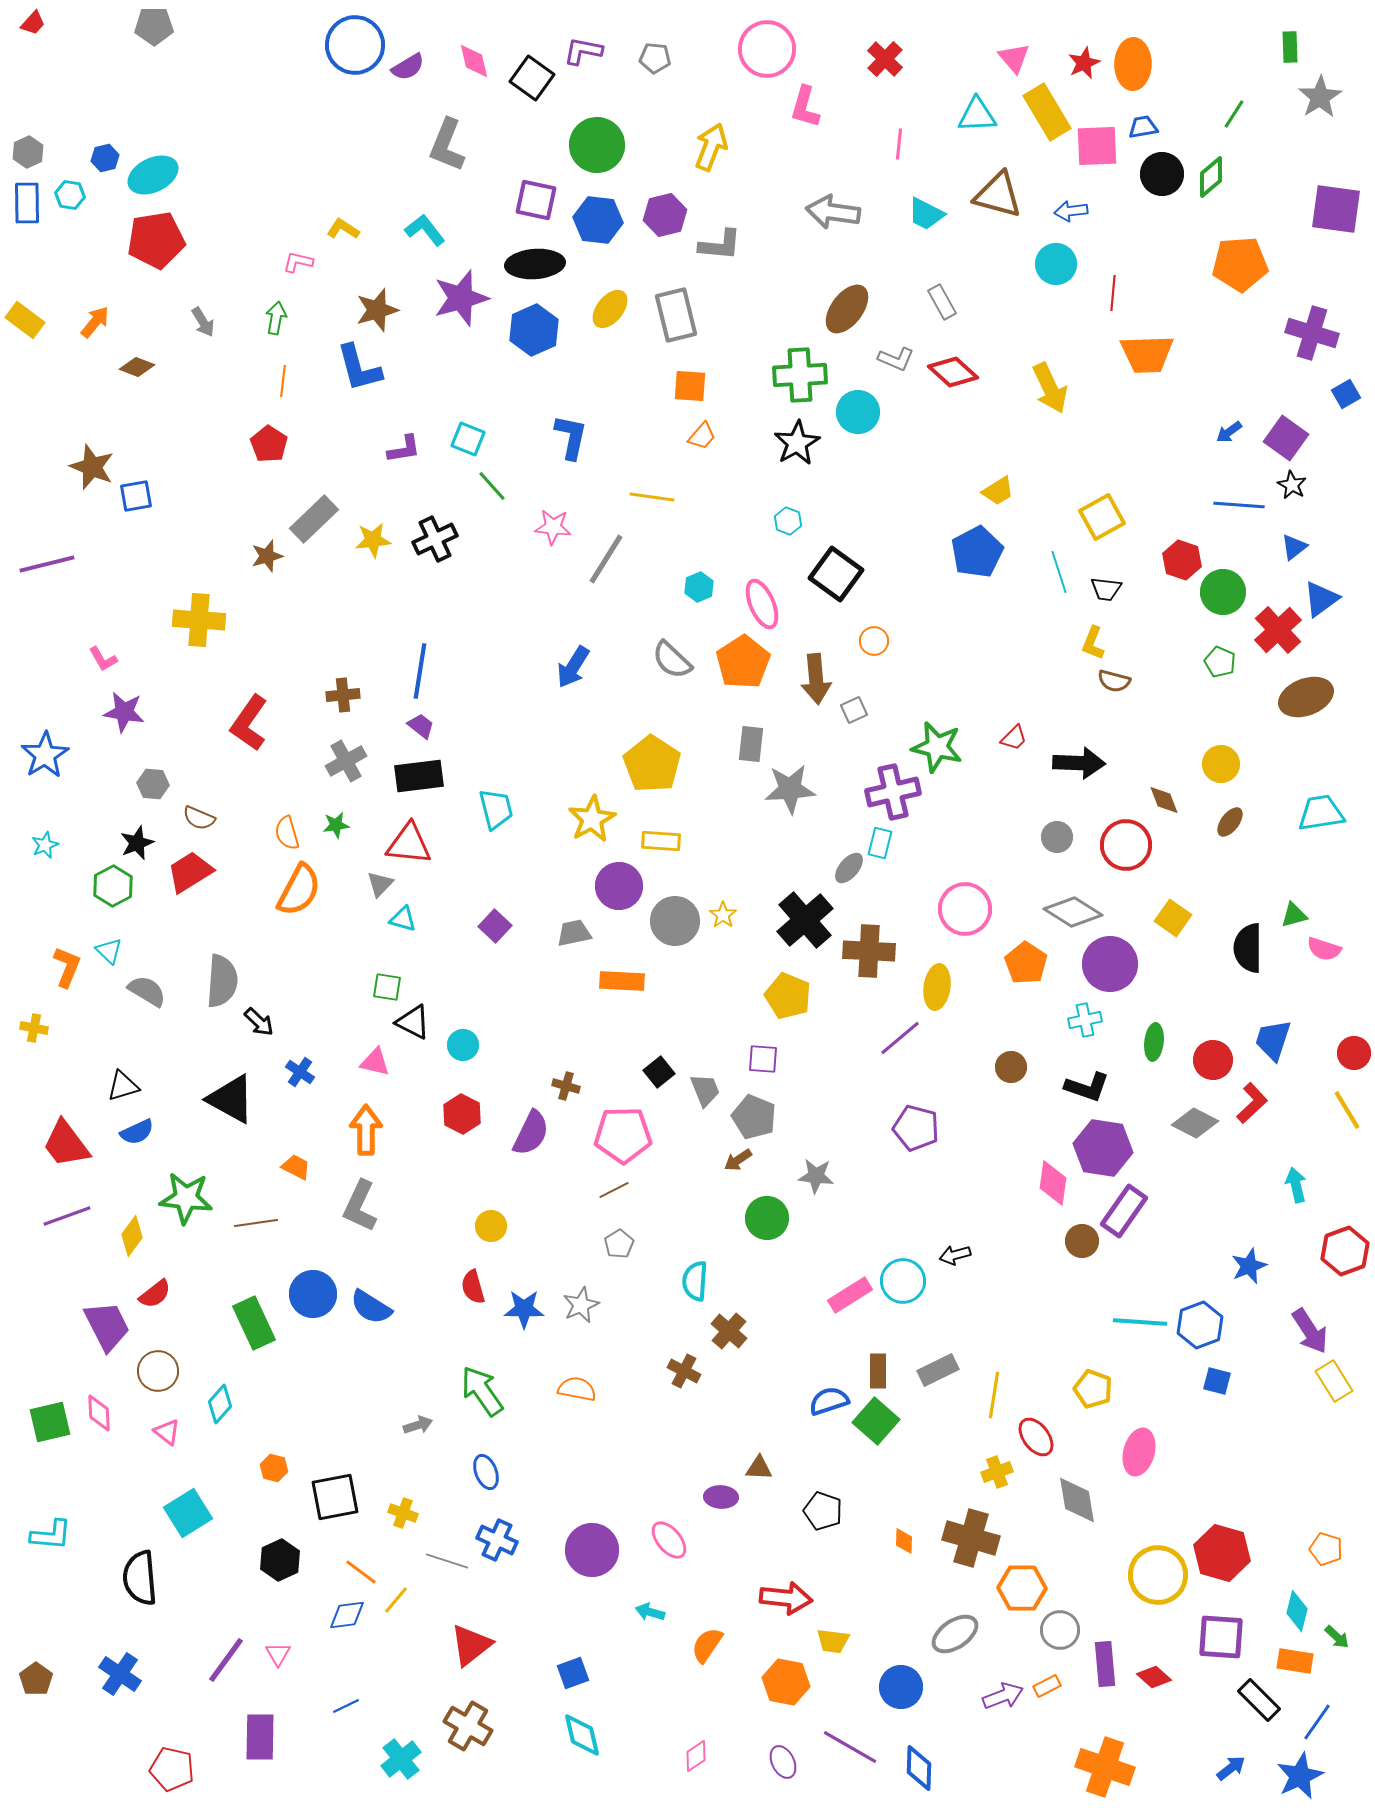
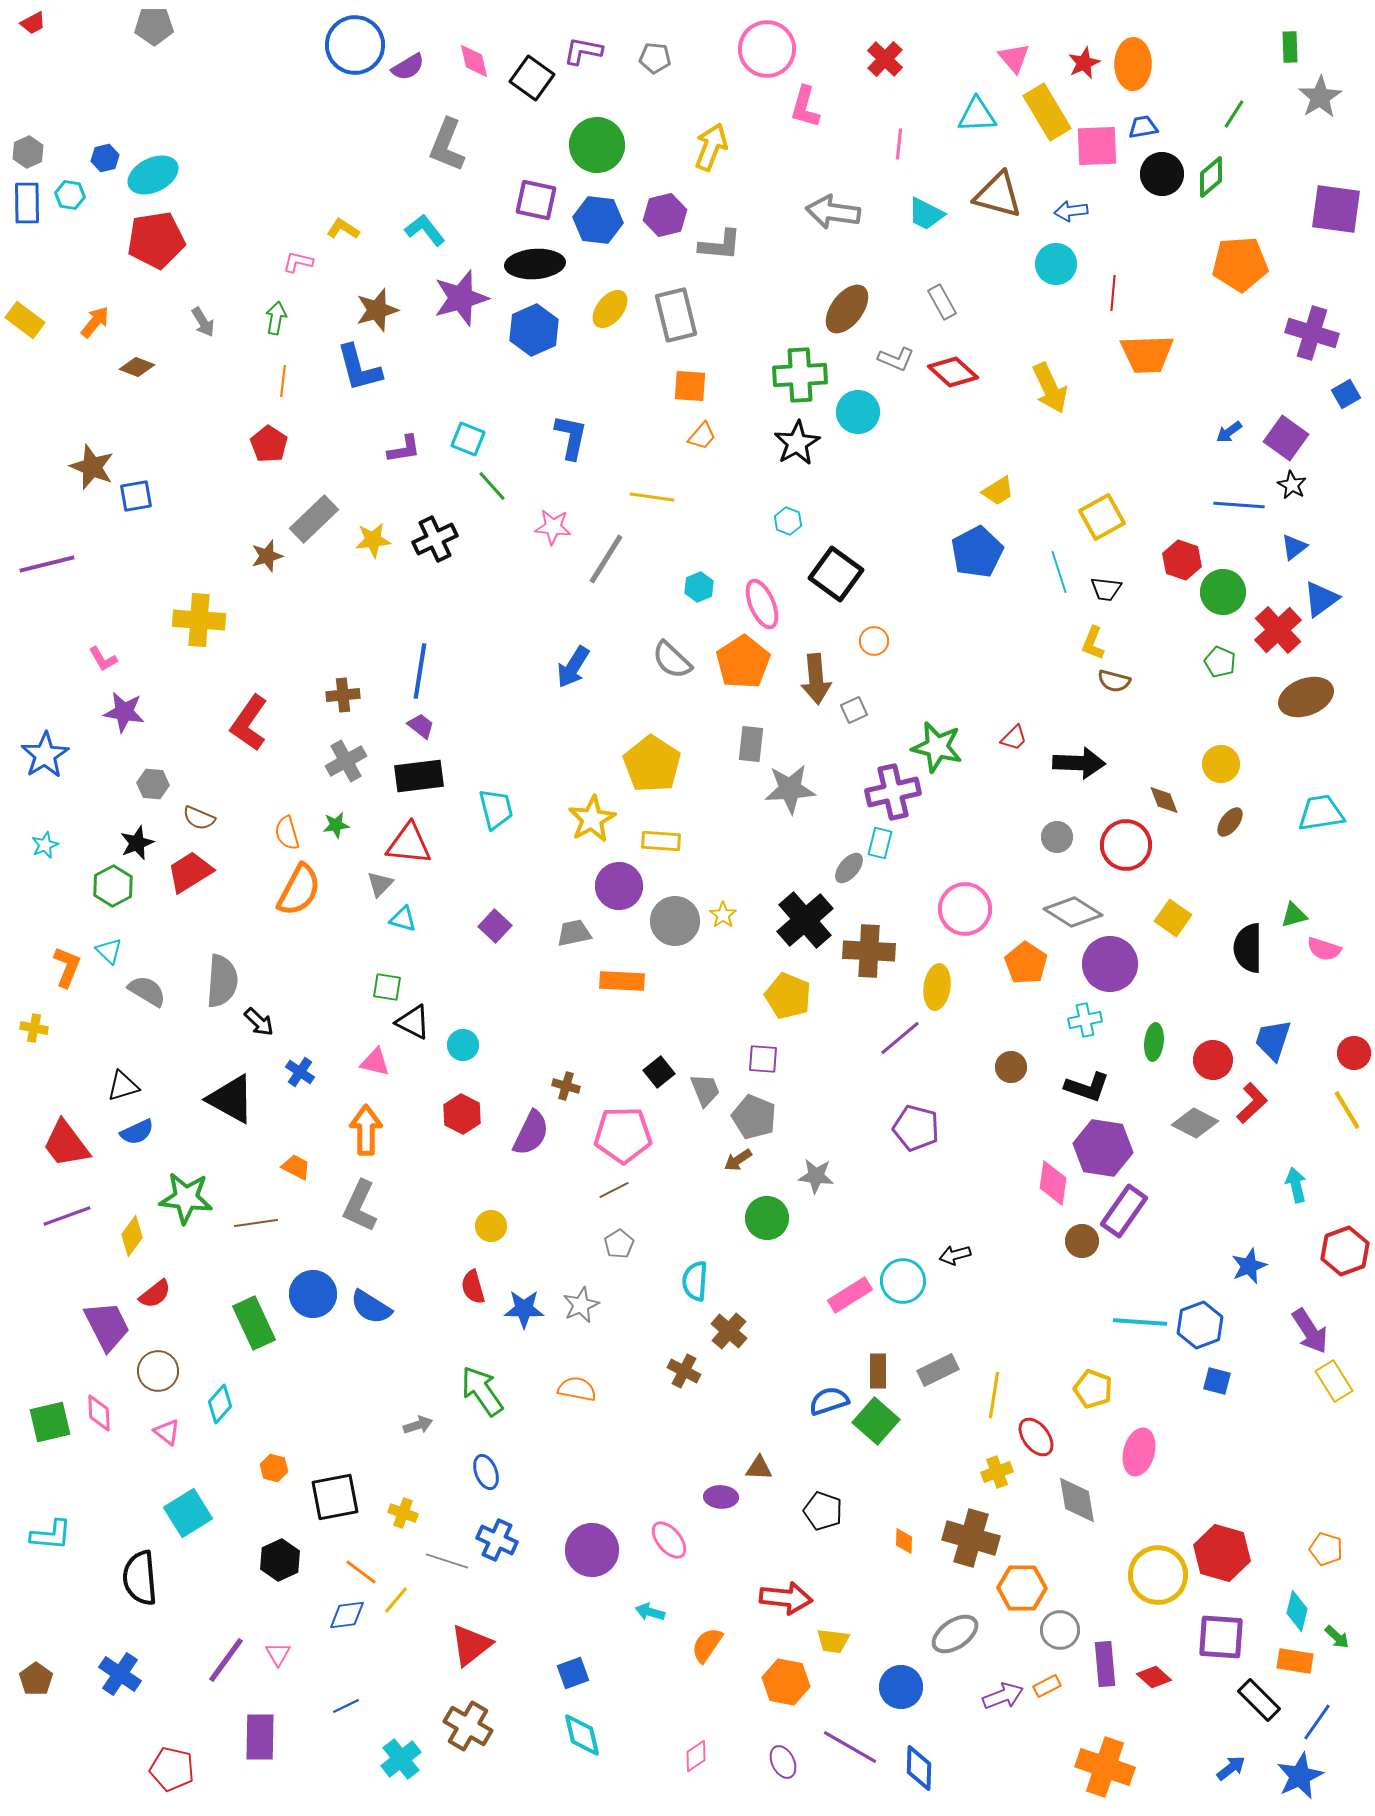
red trapezoid at (33, 23): rotated 20 degrees clockwise
